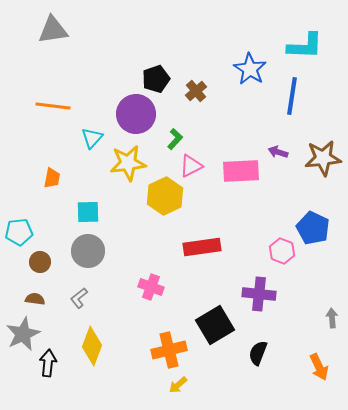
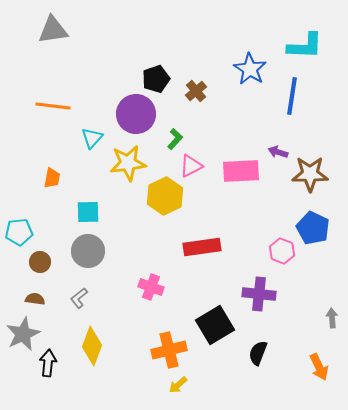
brown star: moved 13 px left, 16 px down; rotated 6 degrees clockwise
